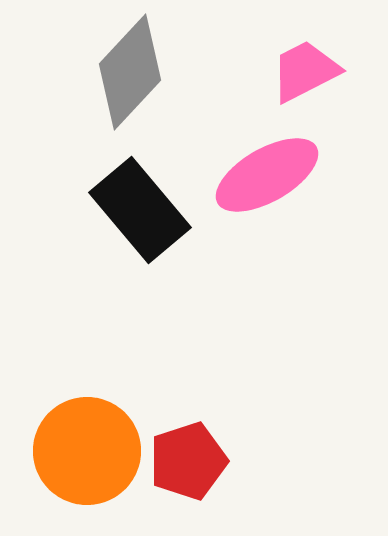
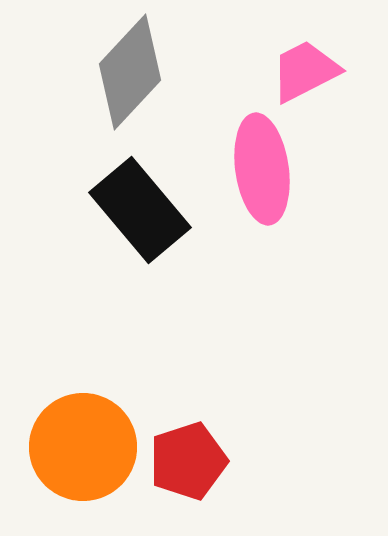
pink ellipse: moved 5 px left, 6 px up; rotated 68 degrees counterclockwise
orange circle: moved 4 px left, 4 px up
